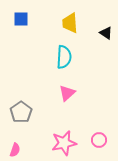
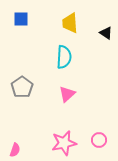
pink triangle: moved 1 px down
gray pentagon: moved 1 px right, 25 px up
